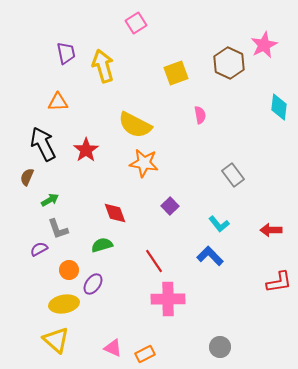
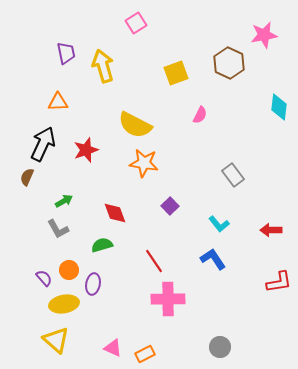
pink star: moved 10 px up; rotated 16 degrees clockwise
pink semicircle: rotated 36 degrees clockwise
black arrow: rotated 52 degrees clockwise
red star: rotated 15 degrees clockwise
green arrow: moved 14 px right, 1 px down
gray L-shape: rotated 10 degrees counterclockwise
purple semicircle: moved 5 px right, 29 px down; rotated 78 degrees clockwise
blue L-shape: moved 3 px right, 3 px down; rotated 12 degrees clockwise
purple ellipse: rotated 25 degrees counterclockwise
